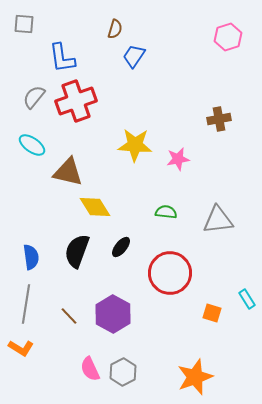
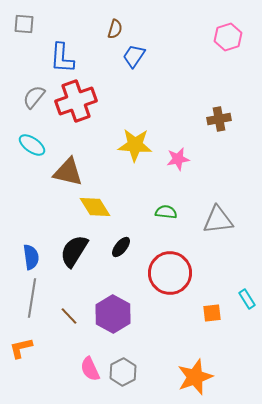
blue L-shape: rotated 12 degrees clockwise
black semicircle: moved 3 px left; rotated 12 degrees clockwise
gray line: moved 6 px right, 6 px up
orange square: rotated 24 degrees counterclockwise
orange L-shape: rotated 135 degrees clockwise
